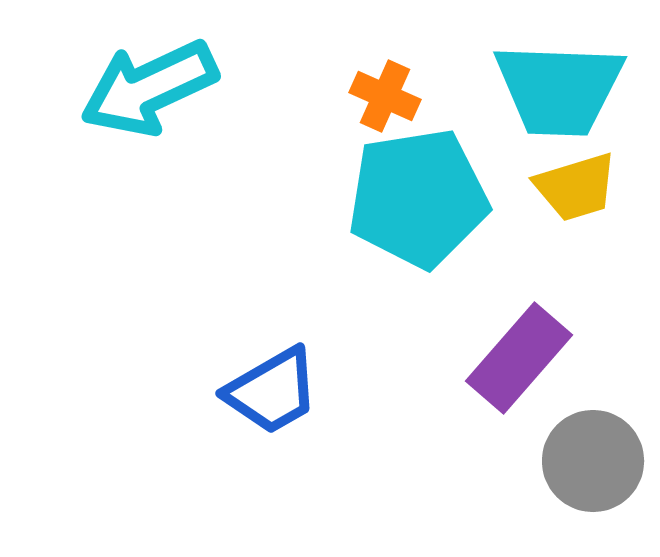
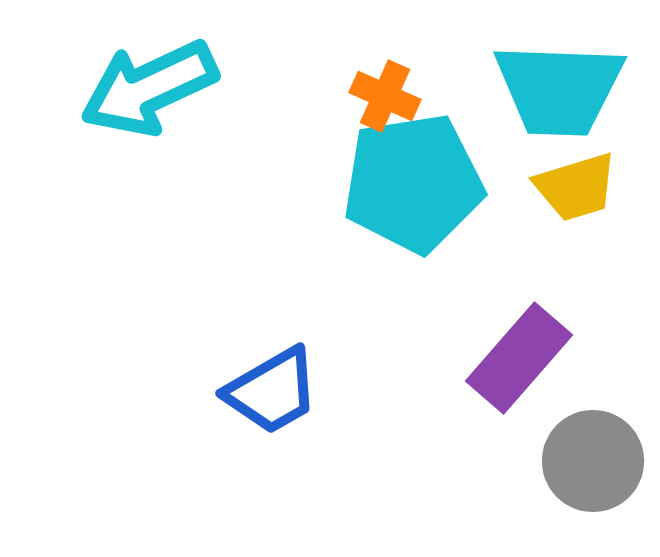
cyan pentagon: moved 5 px left, 15 px up
